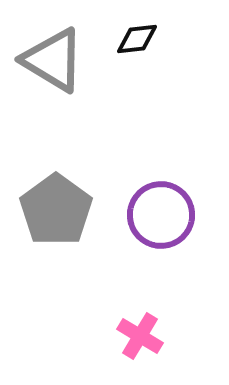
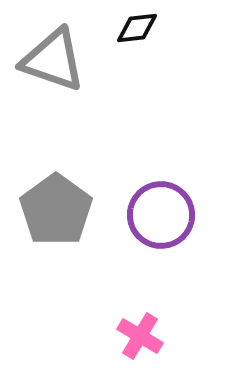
black diamond: moved 11 px up
gray triangle: rotated 12 degrees counterclockwise
